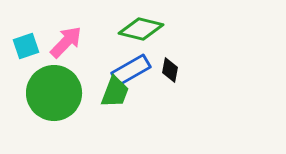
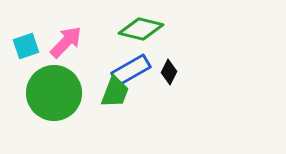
black diamond: moved 1 px left, 2 px down; rotated 15 degrees clockwise
